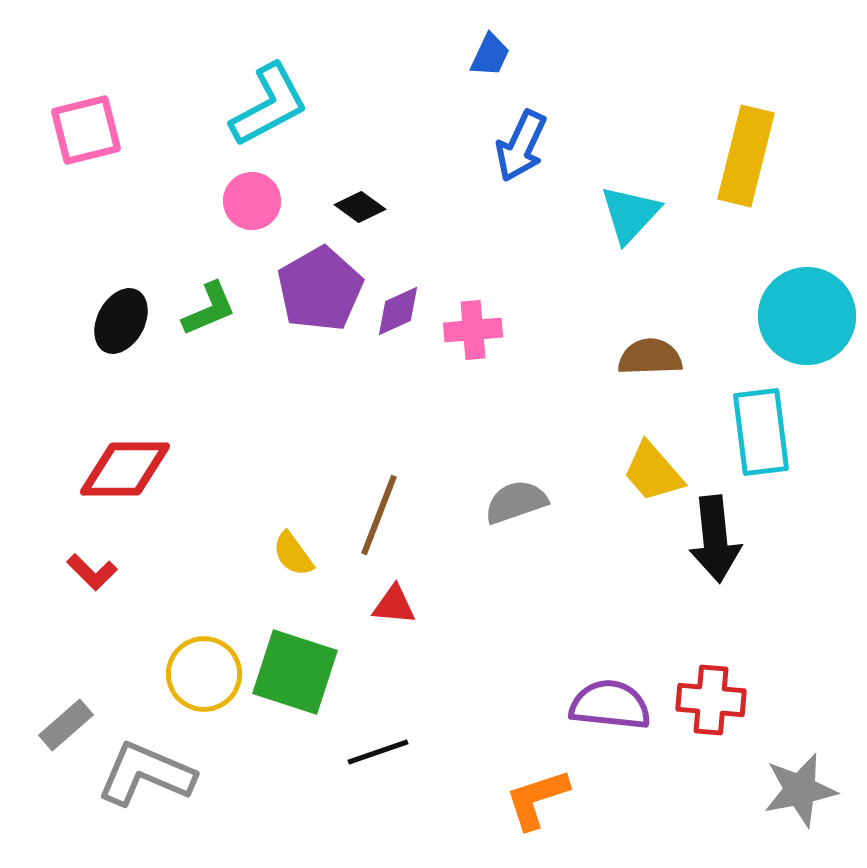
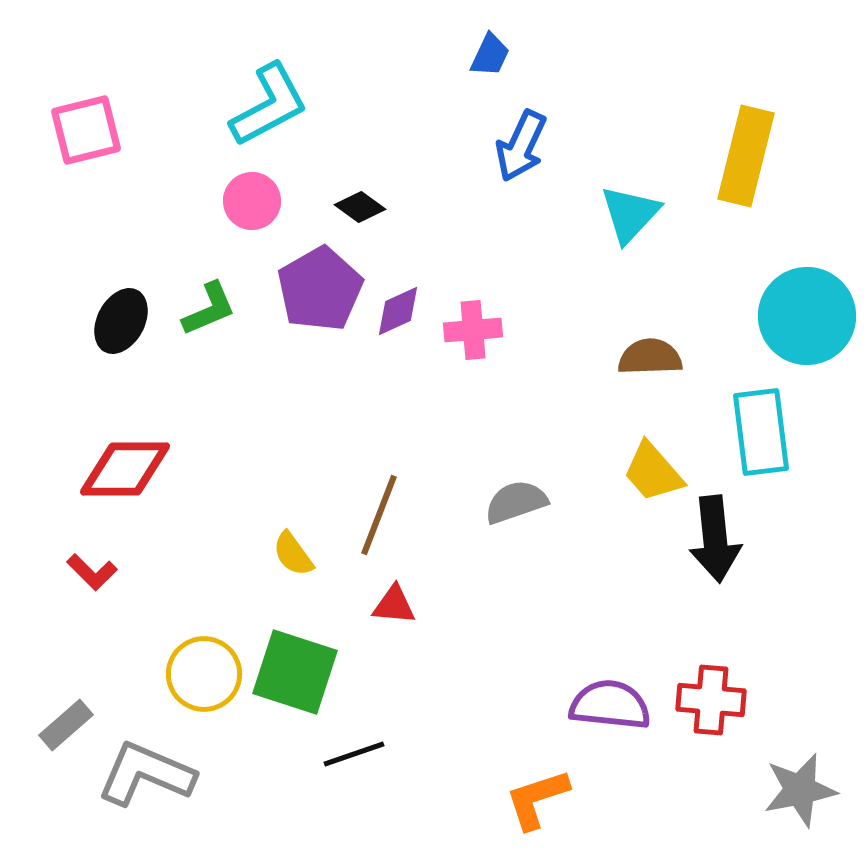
black line: moved 24 px left, 2 px down
